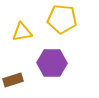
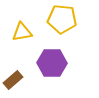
brown rectangle: rotated 24 degrees counterclockwise
